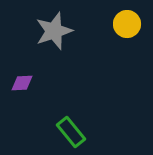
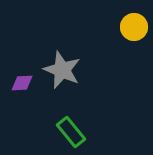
yellow circle: moved 7 px right, 3 px down
gray star: moved 8 px right, 39 px down; rotated 30 degrees counterclockwise
